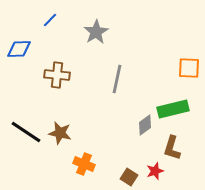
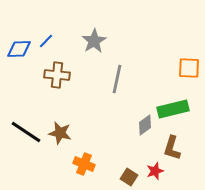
blue line: moved 4 px left, 21 px down
gray star: moved 2 px left, 9 px down
